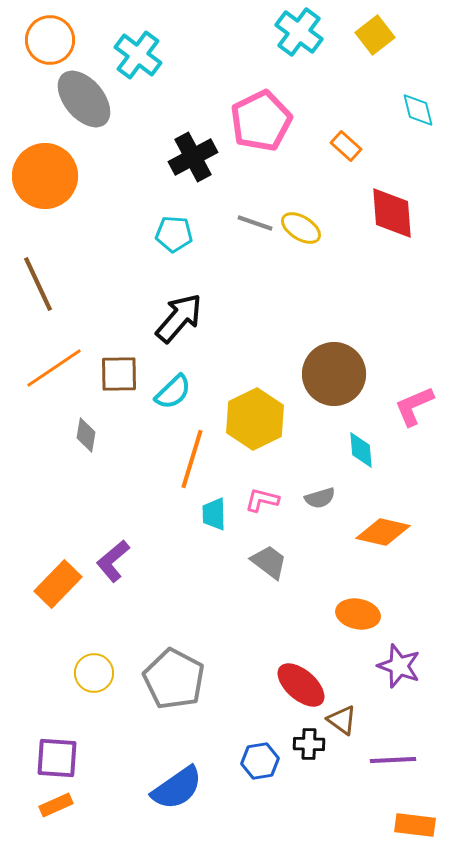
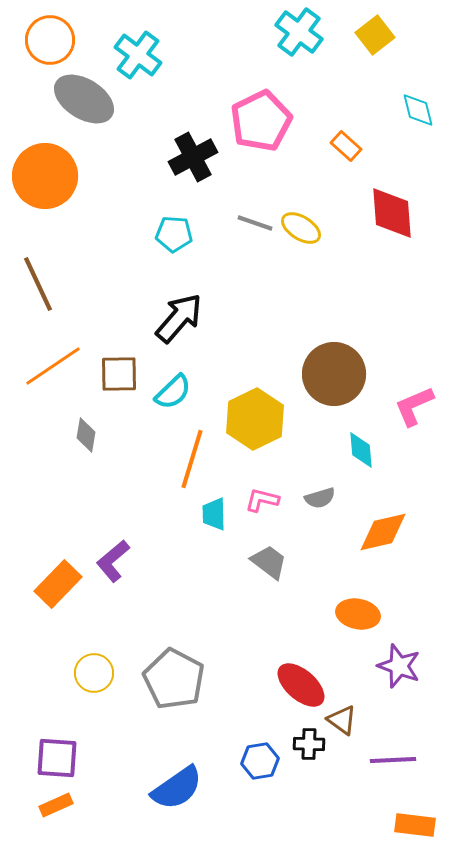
gray ellipse at (84, 99): rotated 18 degrees counterclockwise
orange line at (54, 368): moved 1 px left, 2 px up
orange diamond at (383, 532): rotated 26 degrees counterclockwise
